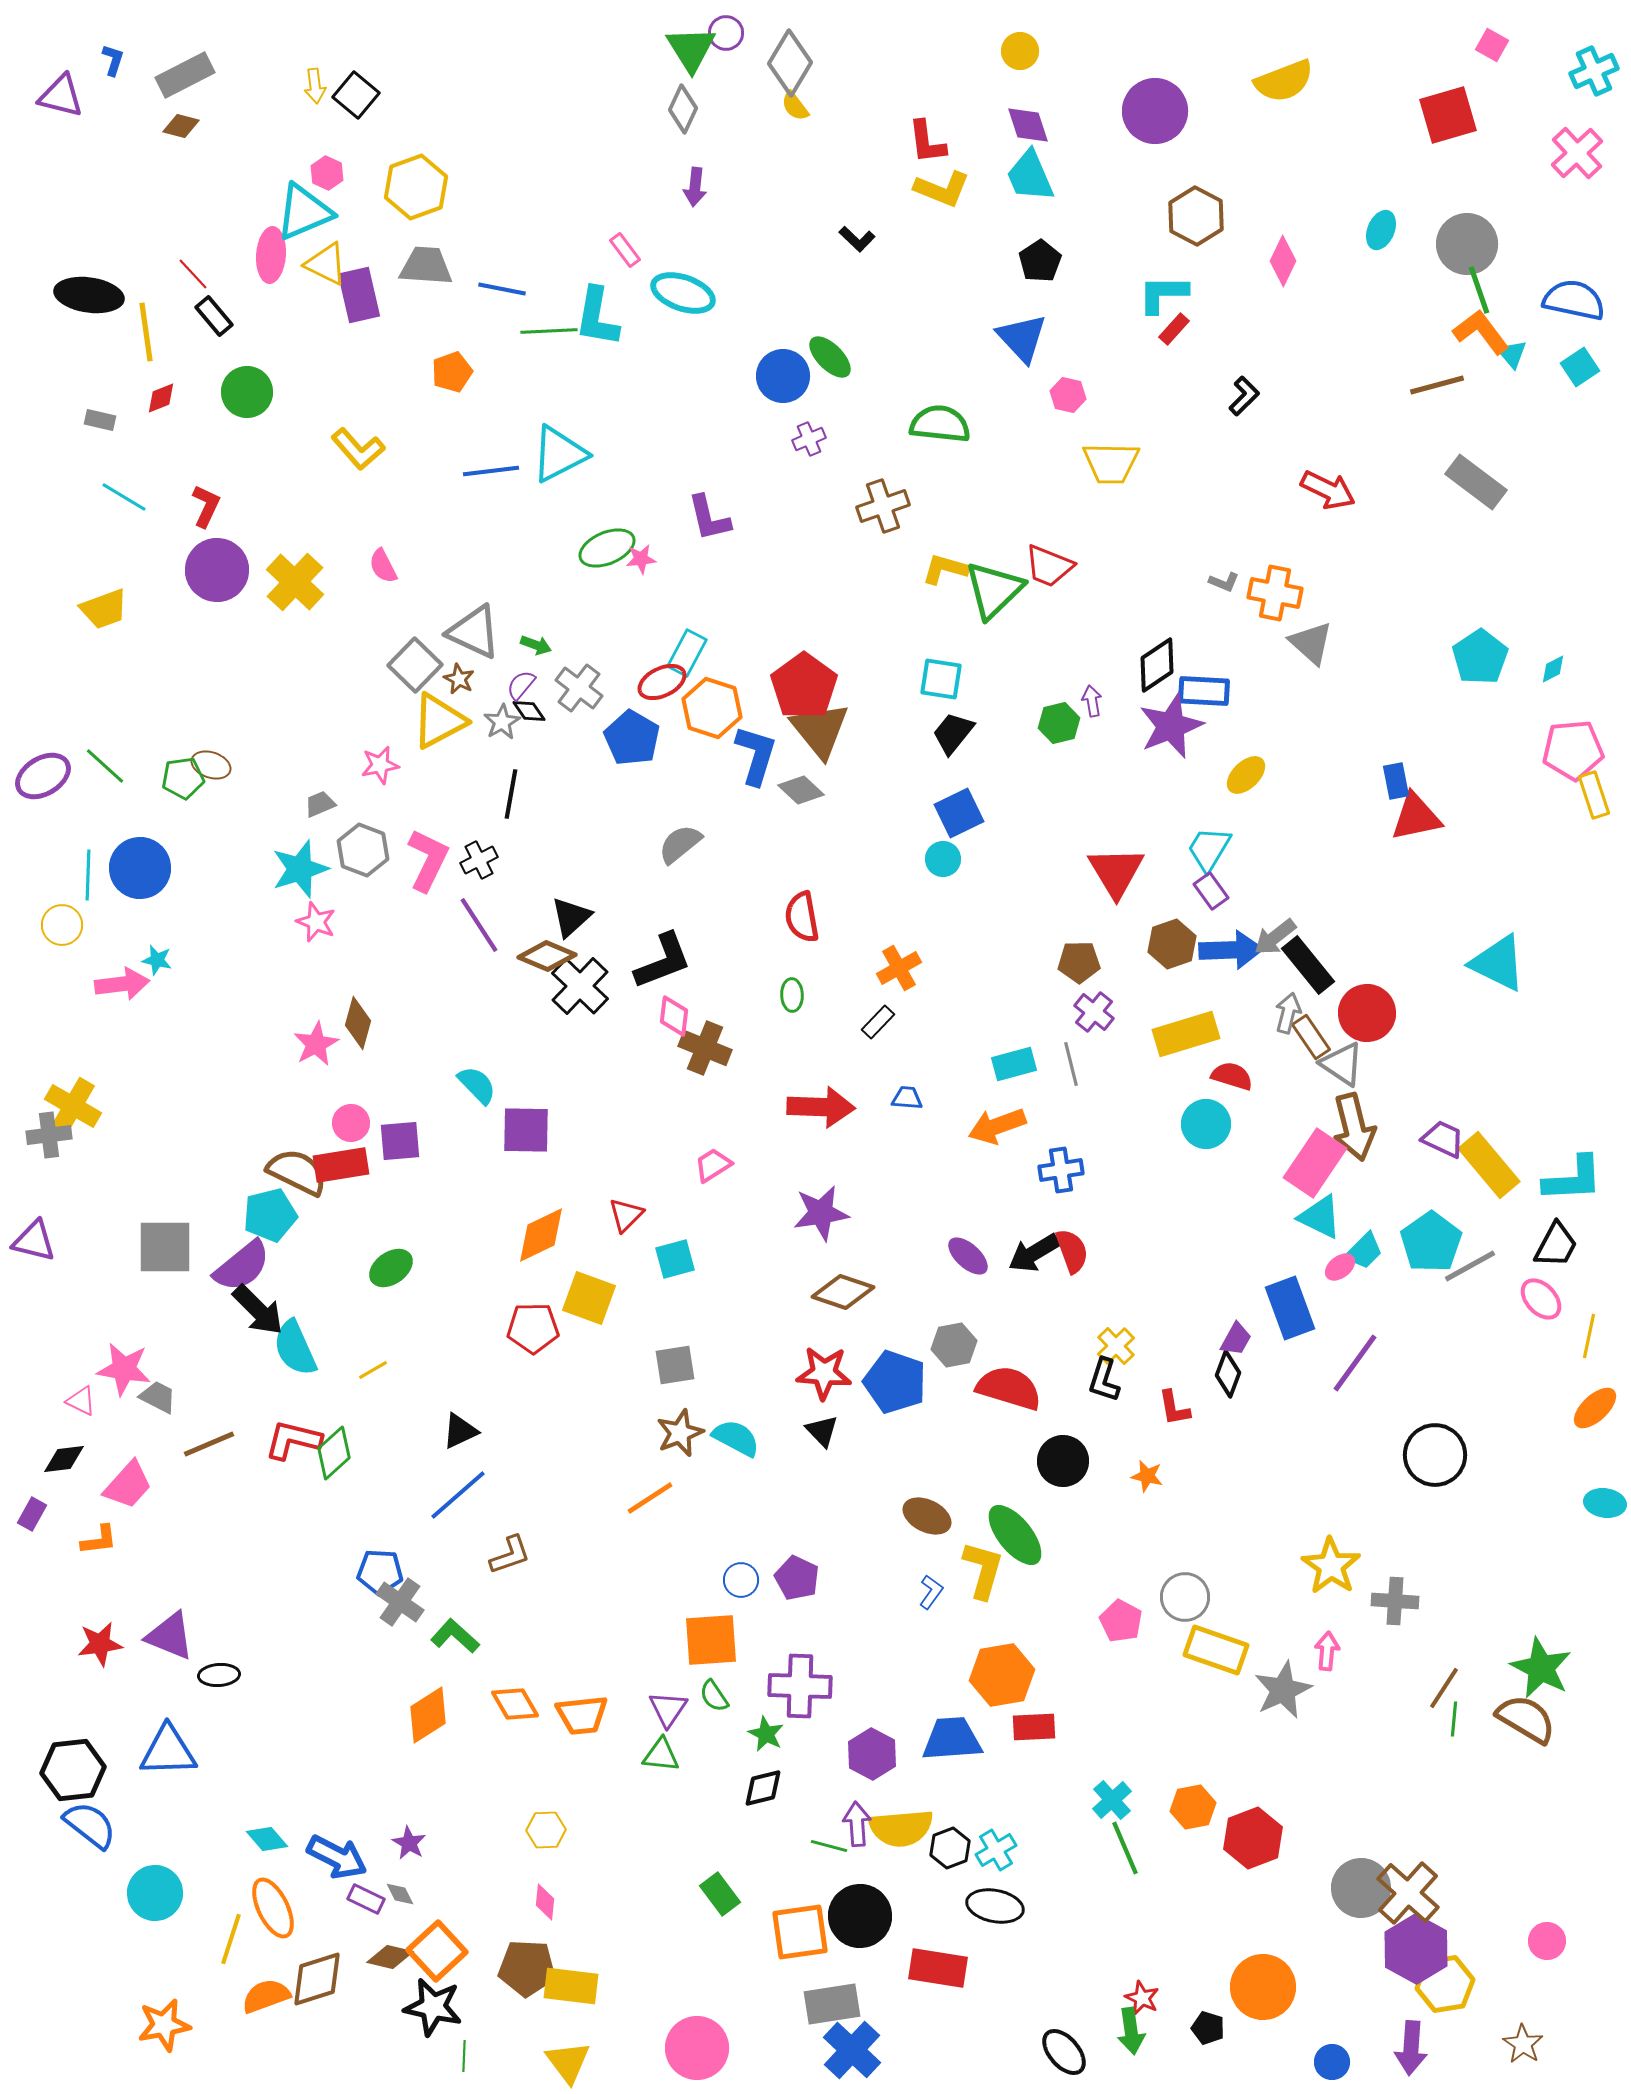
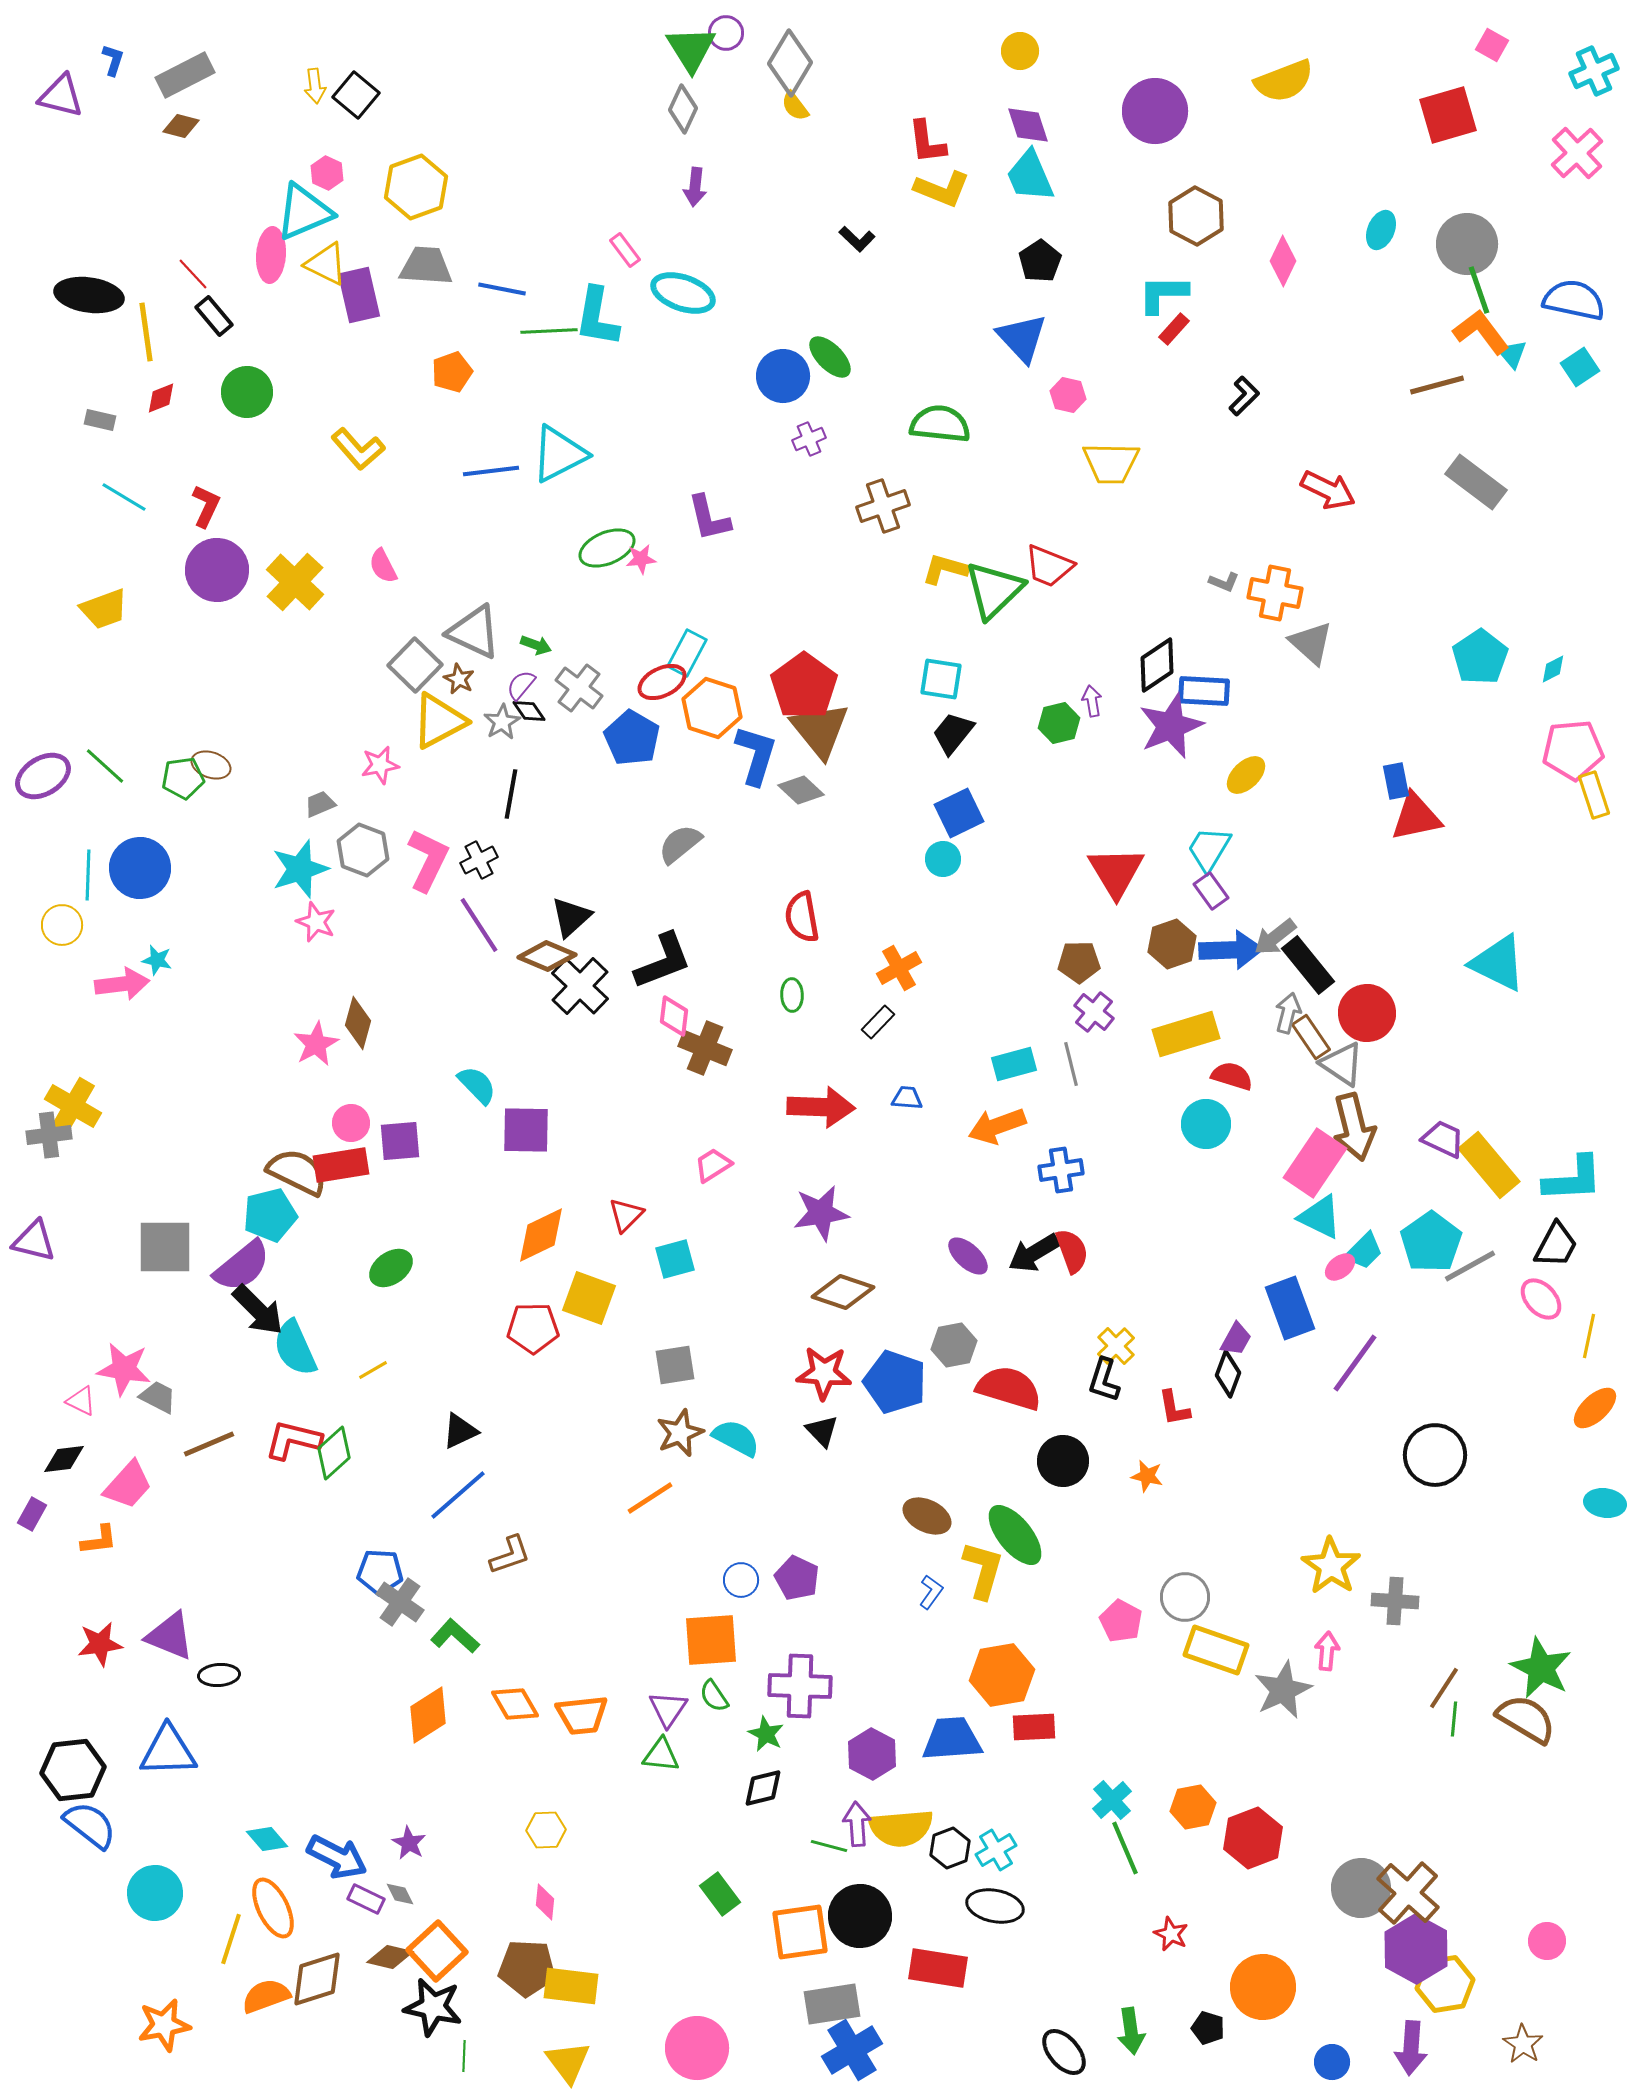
red star at (1142, 1998): moved 29 px right, 64 px up
blue cross at (852, 2050): rotated 16 degrees clockwise
